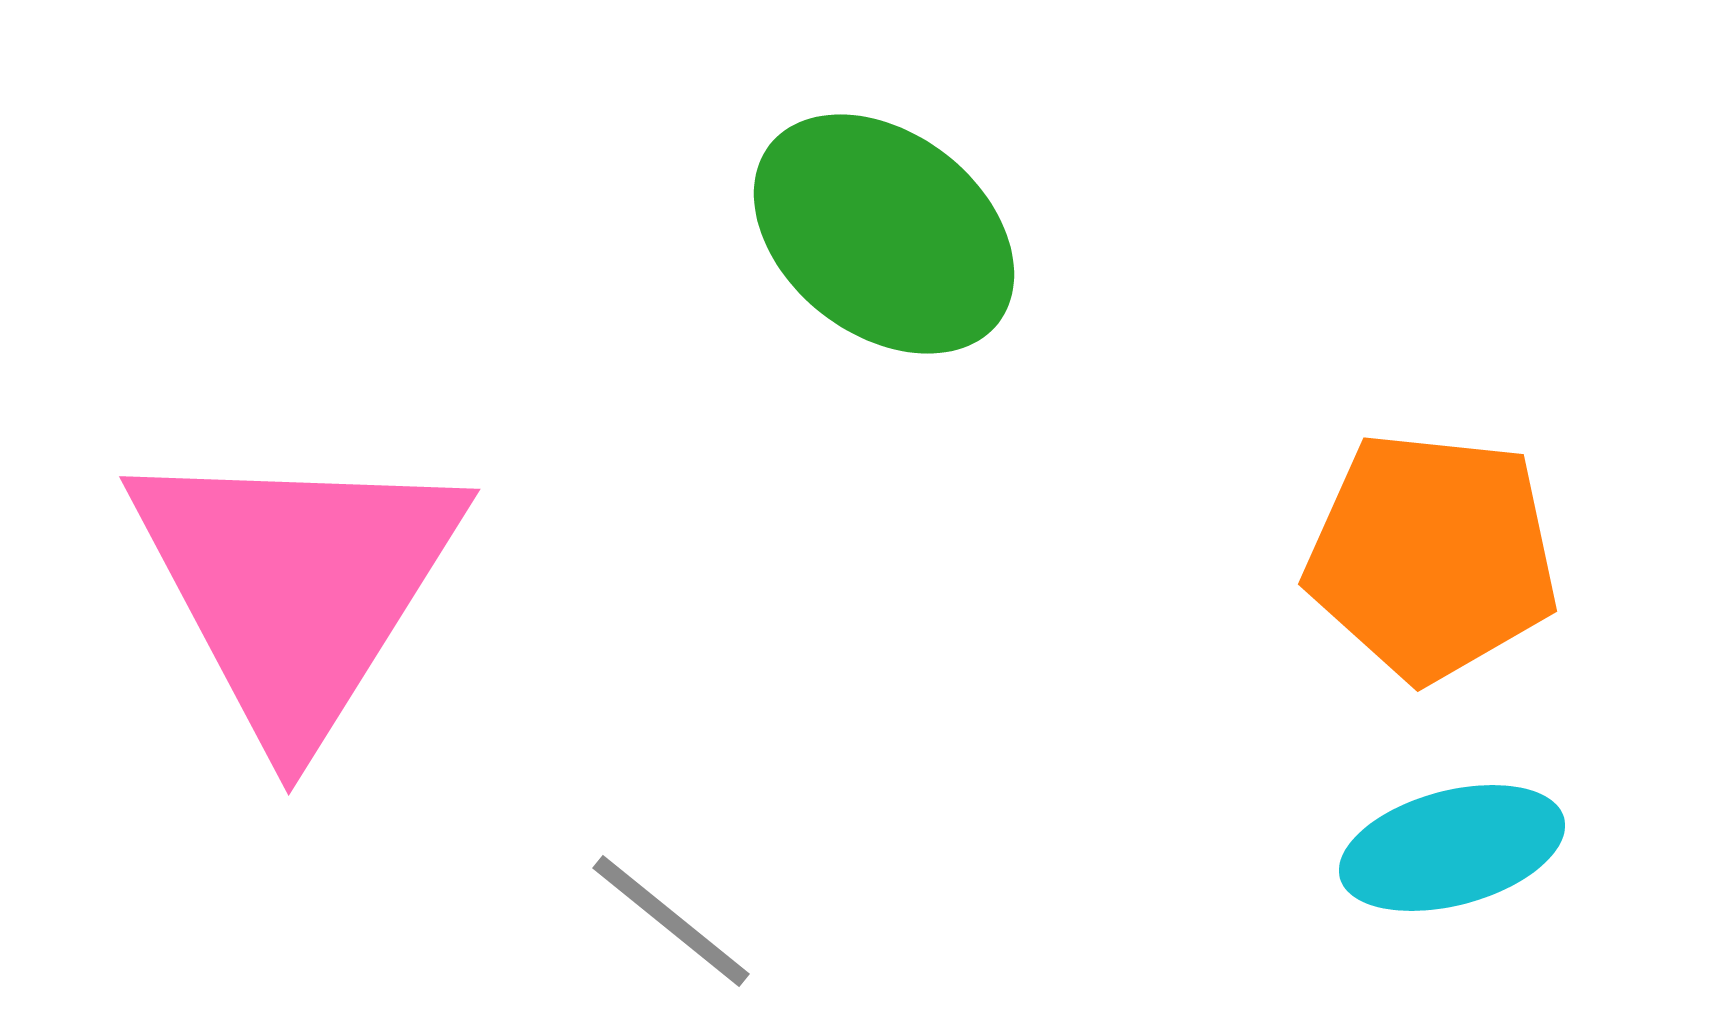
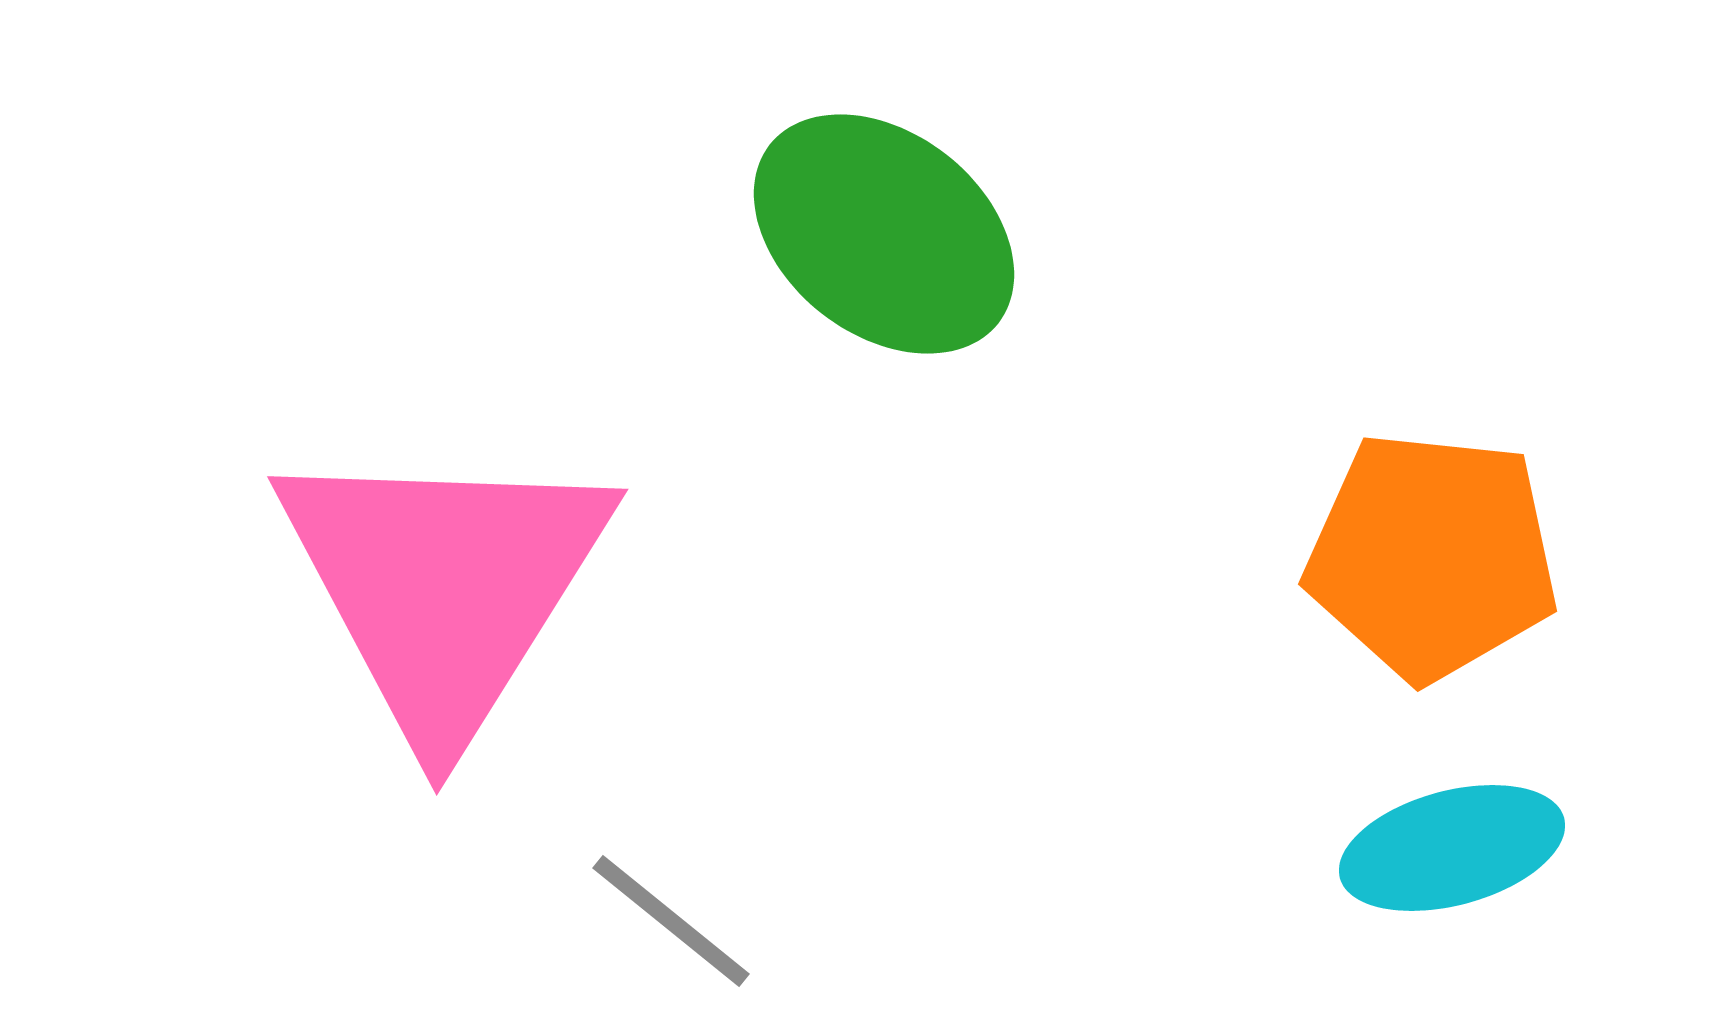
pink triangle: moved 148 px right
